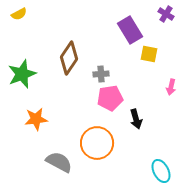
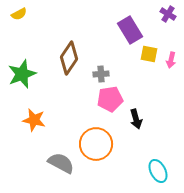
purple cross: moved 2 px right
pink arrow: moved 27 px up
pink pentagon: moved 1 px down
orange star: moved 2 px left, 1 px down; rotated 20 degrees clockwise
orange circle: moved 1 px left, 1 px down
gray semicircle: moved 2 px right, 1 px down
cyan ellipse: moved 3 px left
